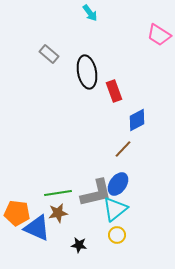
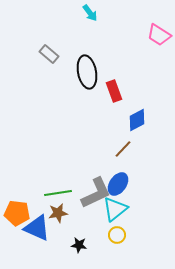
gray L-shape: rotated 12 degrees counterclockwise
